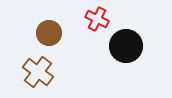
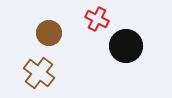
brown cross: moved 1 px right, 1 px down
